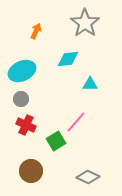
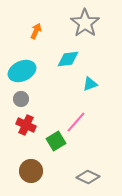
cyan triangle: rotated 21 degrees counterclockwise
